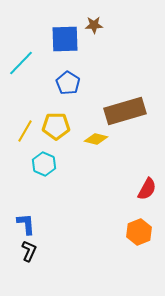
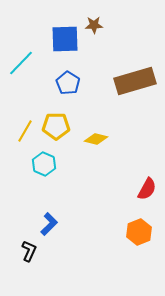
brown rectangle: moved 10 px right, 30 px up
blue L-shape: moved 23 px right; rotated 50 degrees clockwise
